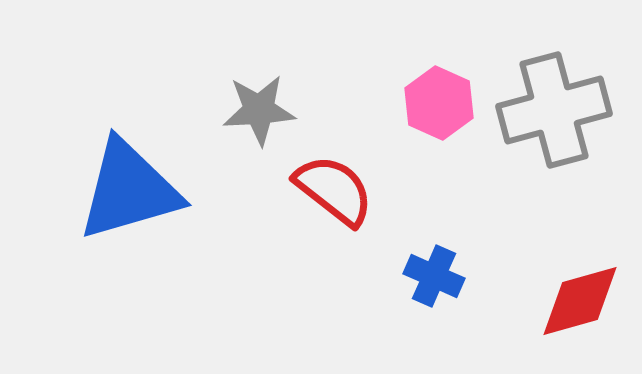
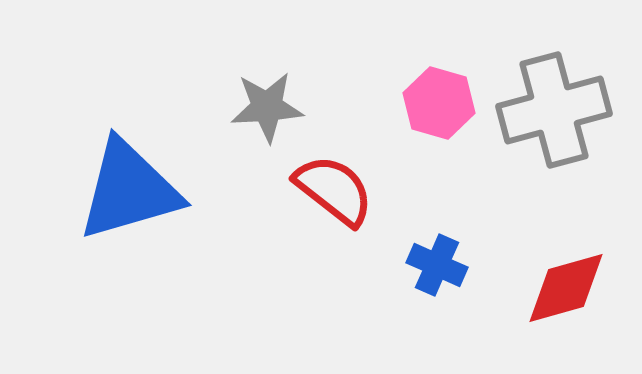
pink hexagon: rotated 8 degrees counterclockwise
gray star: moved 8 px right, 3 px up
blue cross: moved 3 px right, 11 px up
red diamond: moved 14 px left, 13 px up
